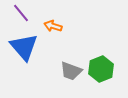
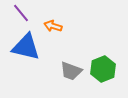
blue triangle: moved 2 px right; rotated 36 degrees counterclockwise
green hexagon: moved 2 px right
